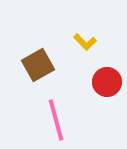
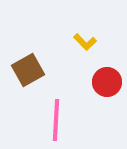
brown square: moved 10 px left, 5 px down
pink line: rotated 18 degrees clockwise
